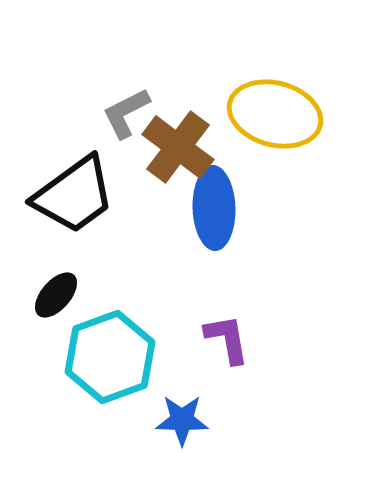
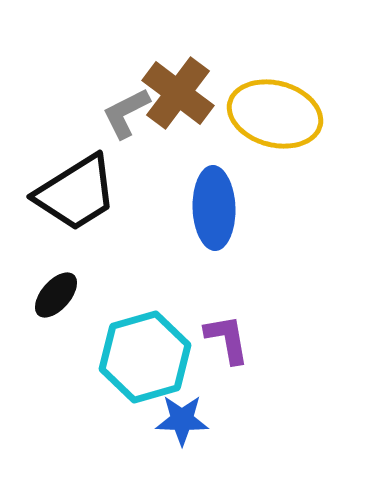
brown cross: moved 54 px up
black trapezoid: moved 2 px right, 2 px up; rotated 4 degrees clockwise
cyan hexagon: moved 35 px right; rotated 4 degrees clockwise
